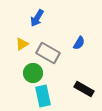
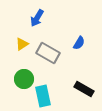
green circle: moved 9 px left, 6 px down
